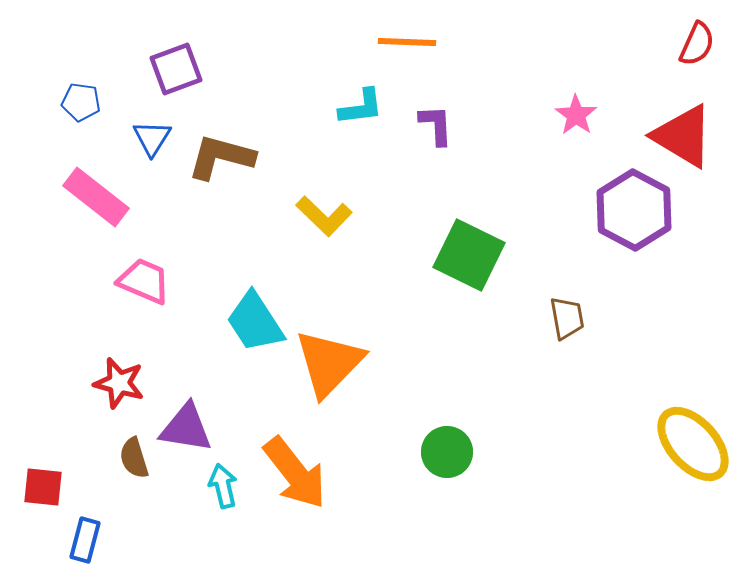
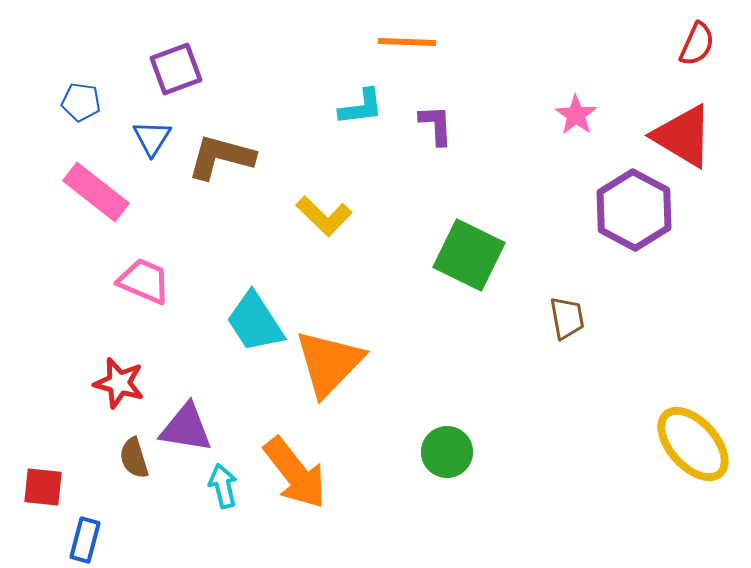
pink rectangle: moved 5 px up
